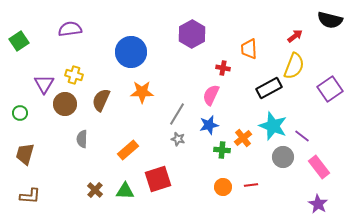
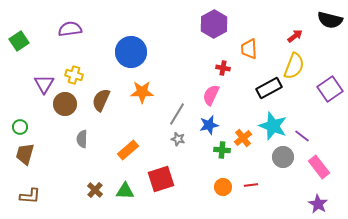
purple hexagon: moved 22 px right, 10 px up
green circle: moved 14 px down
red square: moved 3 px right
